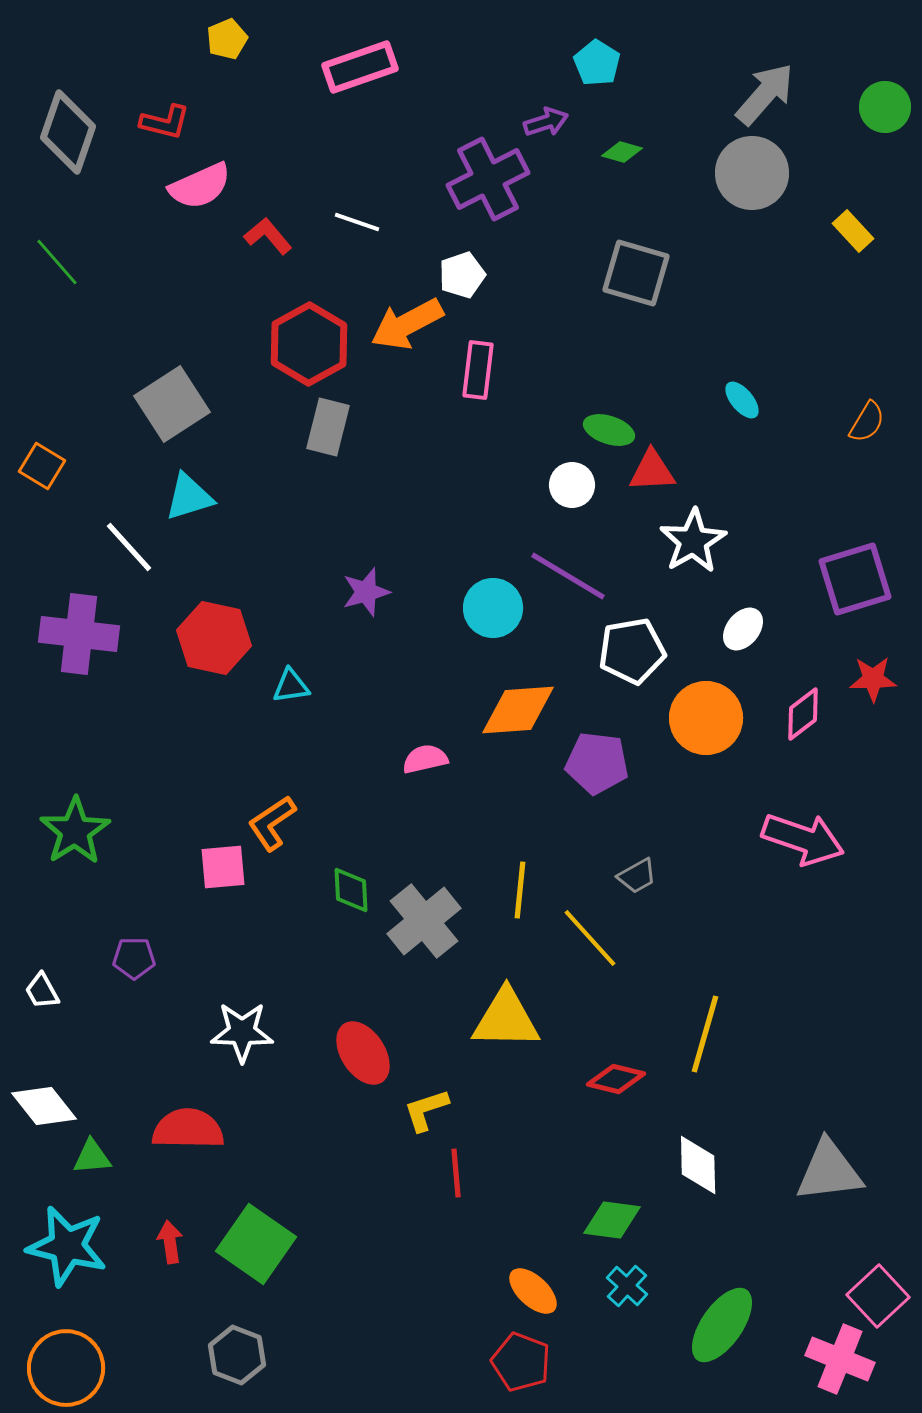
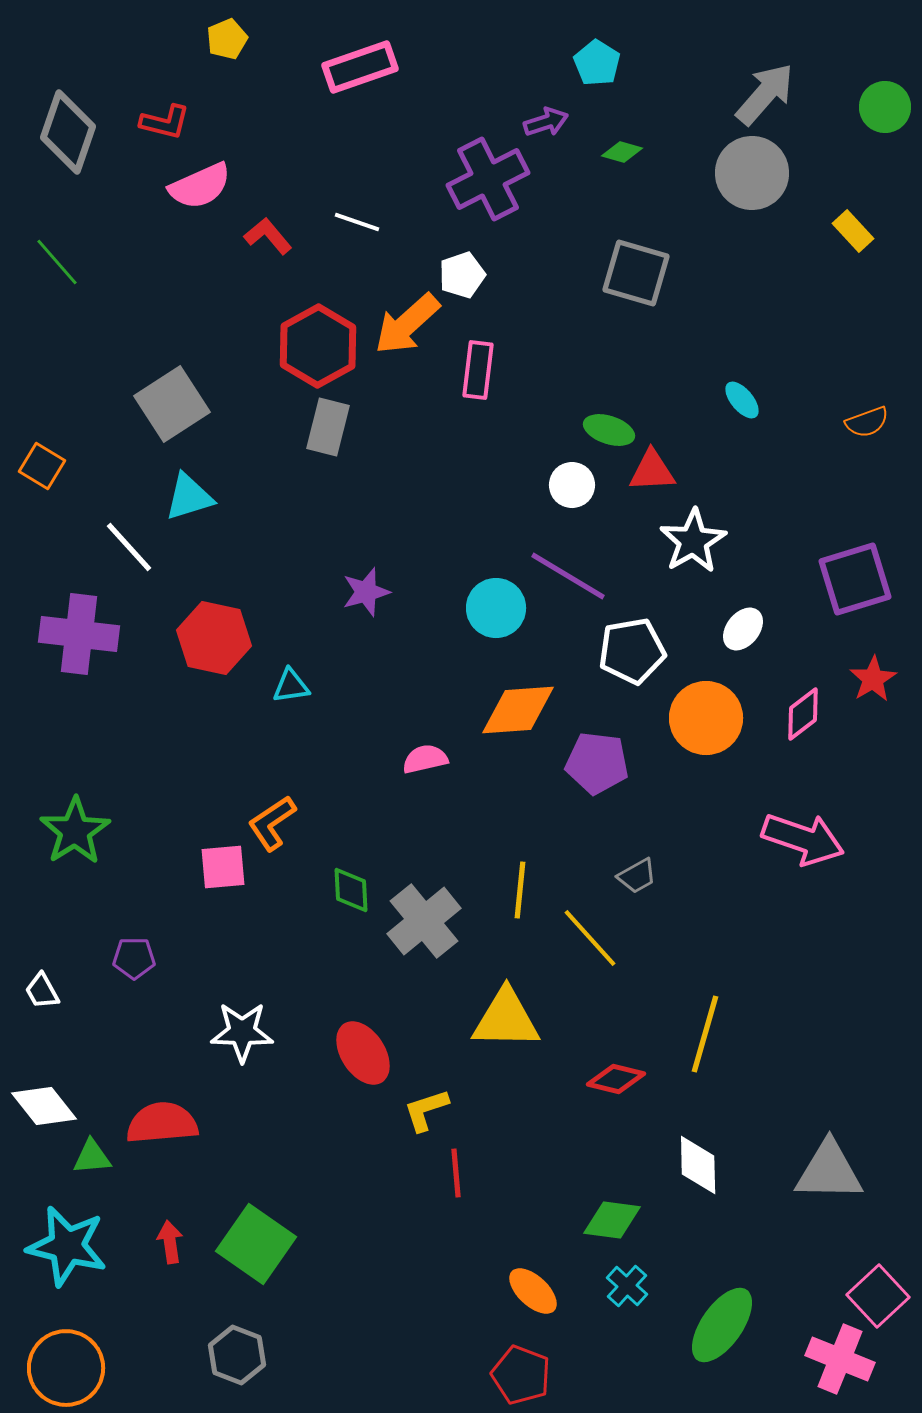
orange arrow at (407, 324): rotated 14 degrees counterclockwise
red hexagon at (309, 344): moved 9 px right, 2 px down
orange semicircle at (867, 422): rotated 39 degrees clockwise
cyan circle at (493, 608): moved 3 px right
red star at (873, 679): rotated 30 degrees counterclockwise
red semicircle at (188, 1129): moved 26 px left, 6 px up; rotated 6 degrees counterclockwise
gray triangle at (829, 1171): rotated 8 degrees clockwise
red pentagon at (521, 1362): moved 13 px down
